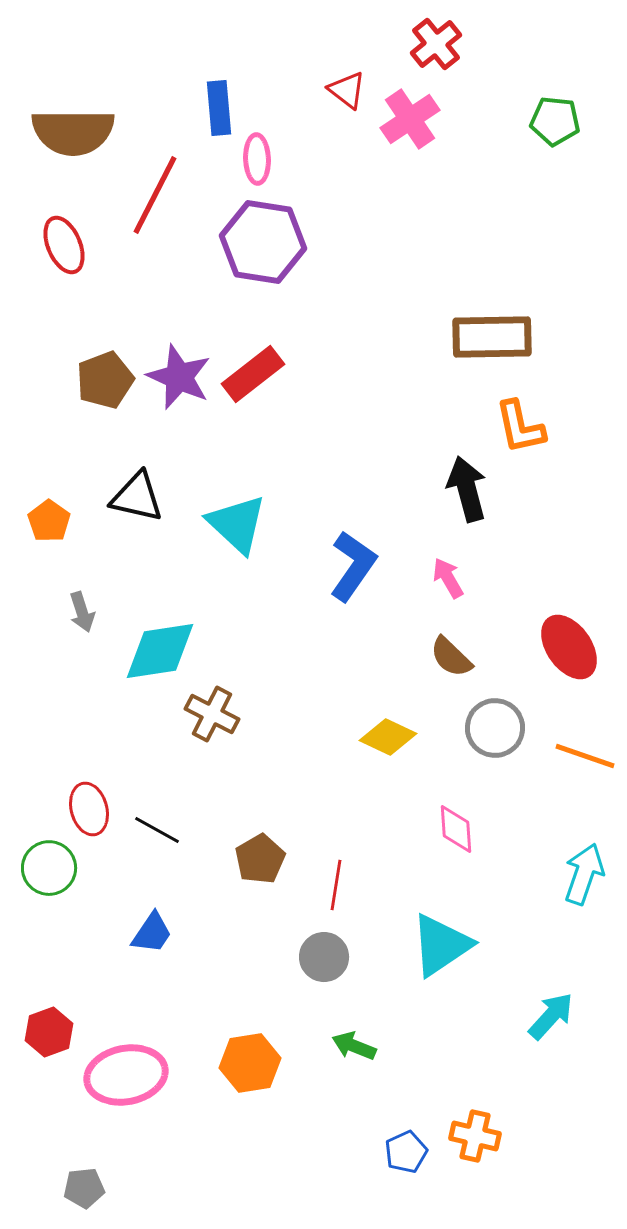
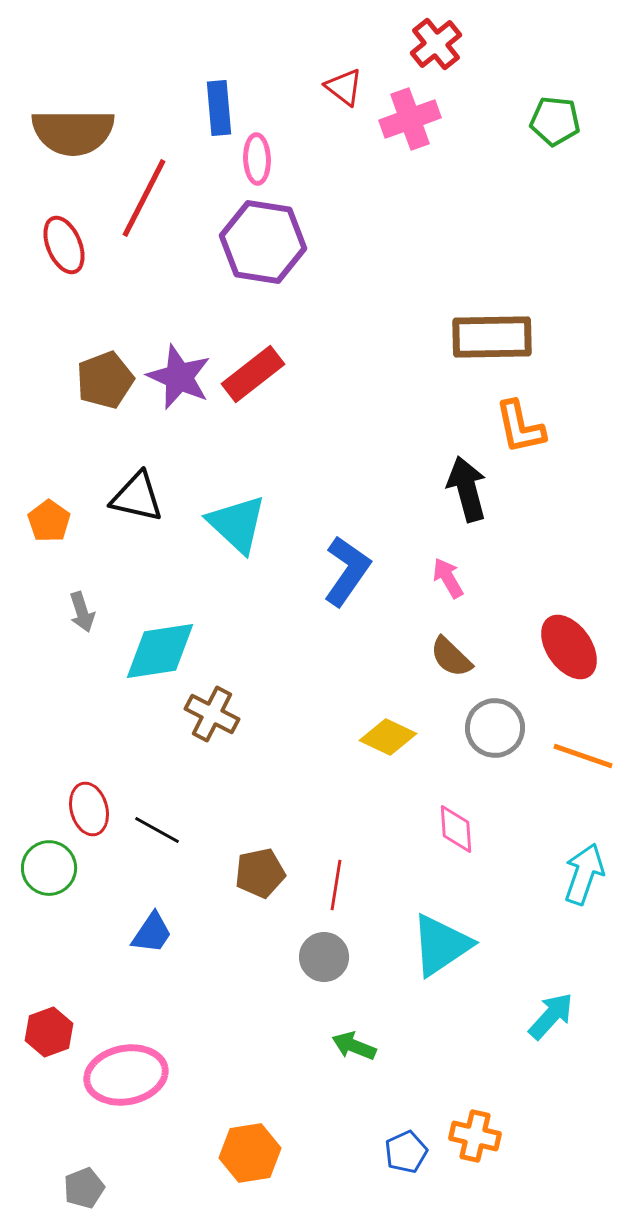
red triangle at (347, 90): moved 3 px left, 3 px up
pink cross at (410, 119): rotated 14 degrees clockwise
red line at (155, 195): moved 11 px left, 3 px down
blue L-shape at (353, 566): moved 6 px left, 5 px down
orange line at (585, 756): moved 2 px left
brown pentagon at (260, 859): moved 14 px down; rotated 18 degrees clockwise
orange hexagon at (250, 1063): moved 90 px down
gray pentagon at (84, 1188): rotated 15 degrees counterclockwise
